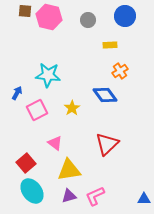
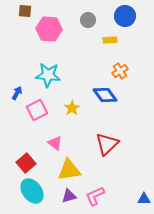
pink hexagon: moved 12 px down; rotated 10 degrees counterclockwise
yellow rectangle: moved 5 px up
